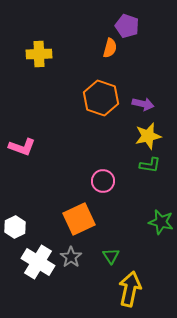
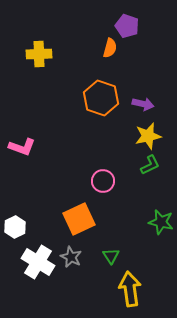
green L-shape: rotated 35 degrees counterclockwise
gray star: rotated 10 degrees counterclockwise
yellow arrow: rotated 20 degrees counterclockwise
